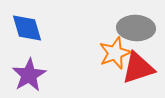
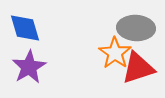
blue diamond: moved 2 px left
orange star: rotated 16 degrees counterclockwise
purple star: moved 8 px up
